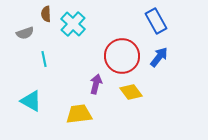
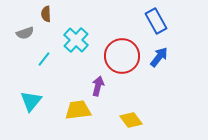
cyan cross: moved 3 px right, 16 px down
cyan line: rotated 49 degrees clockwise
purple arrow: moved 2 px right, 2 px down
yellow diamond: moved 28 px down
cyan triangle: rotated 40 degrees clockwise
yellow trapezoid: moved 1 px left, 4 px up
